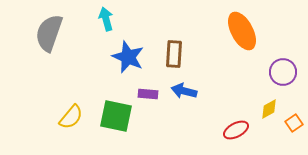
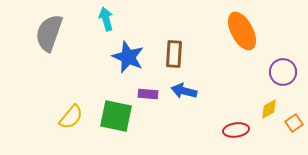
red ellipse: rotated 20 degrees clockwise
